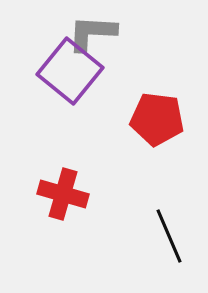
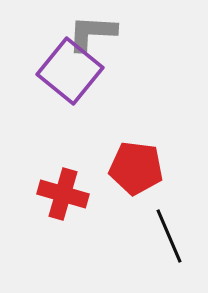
red pentagon: moved 21 px left, 49 px down
